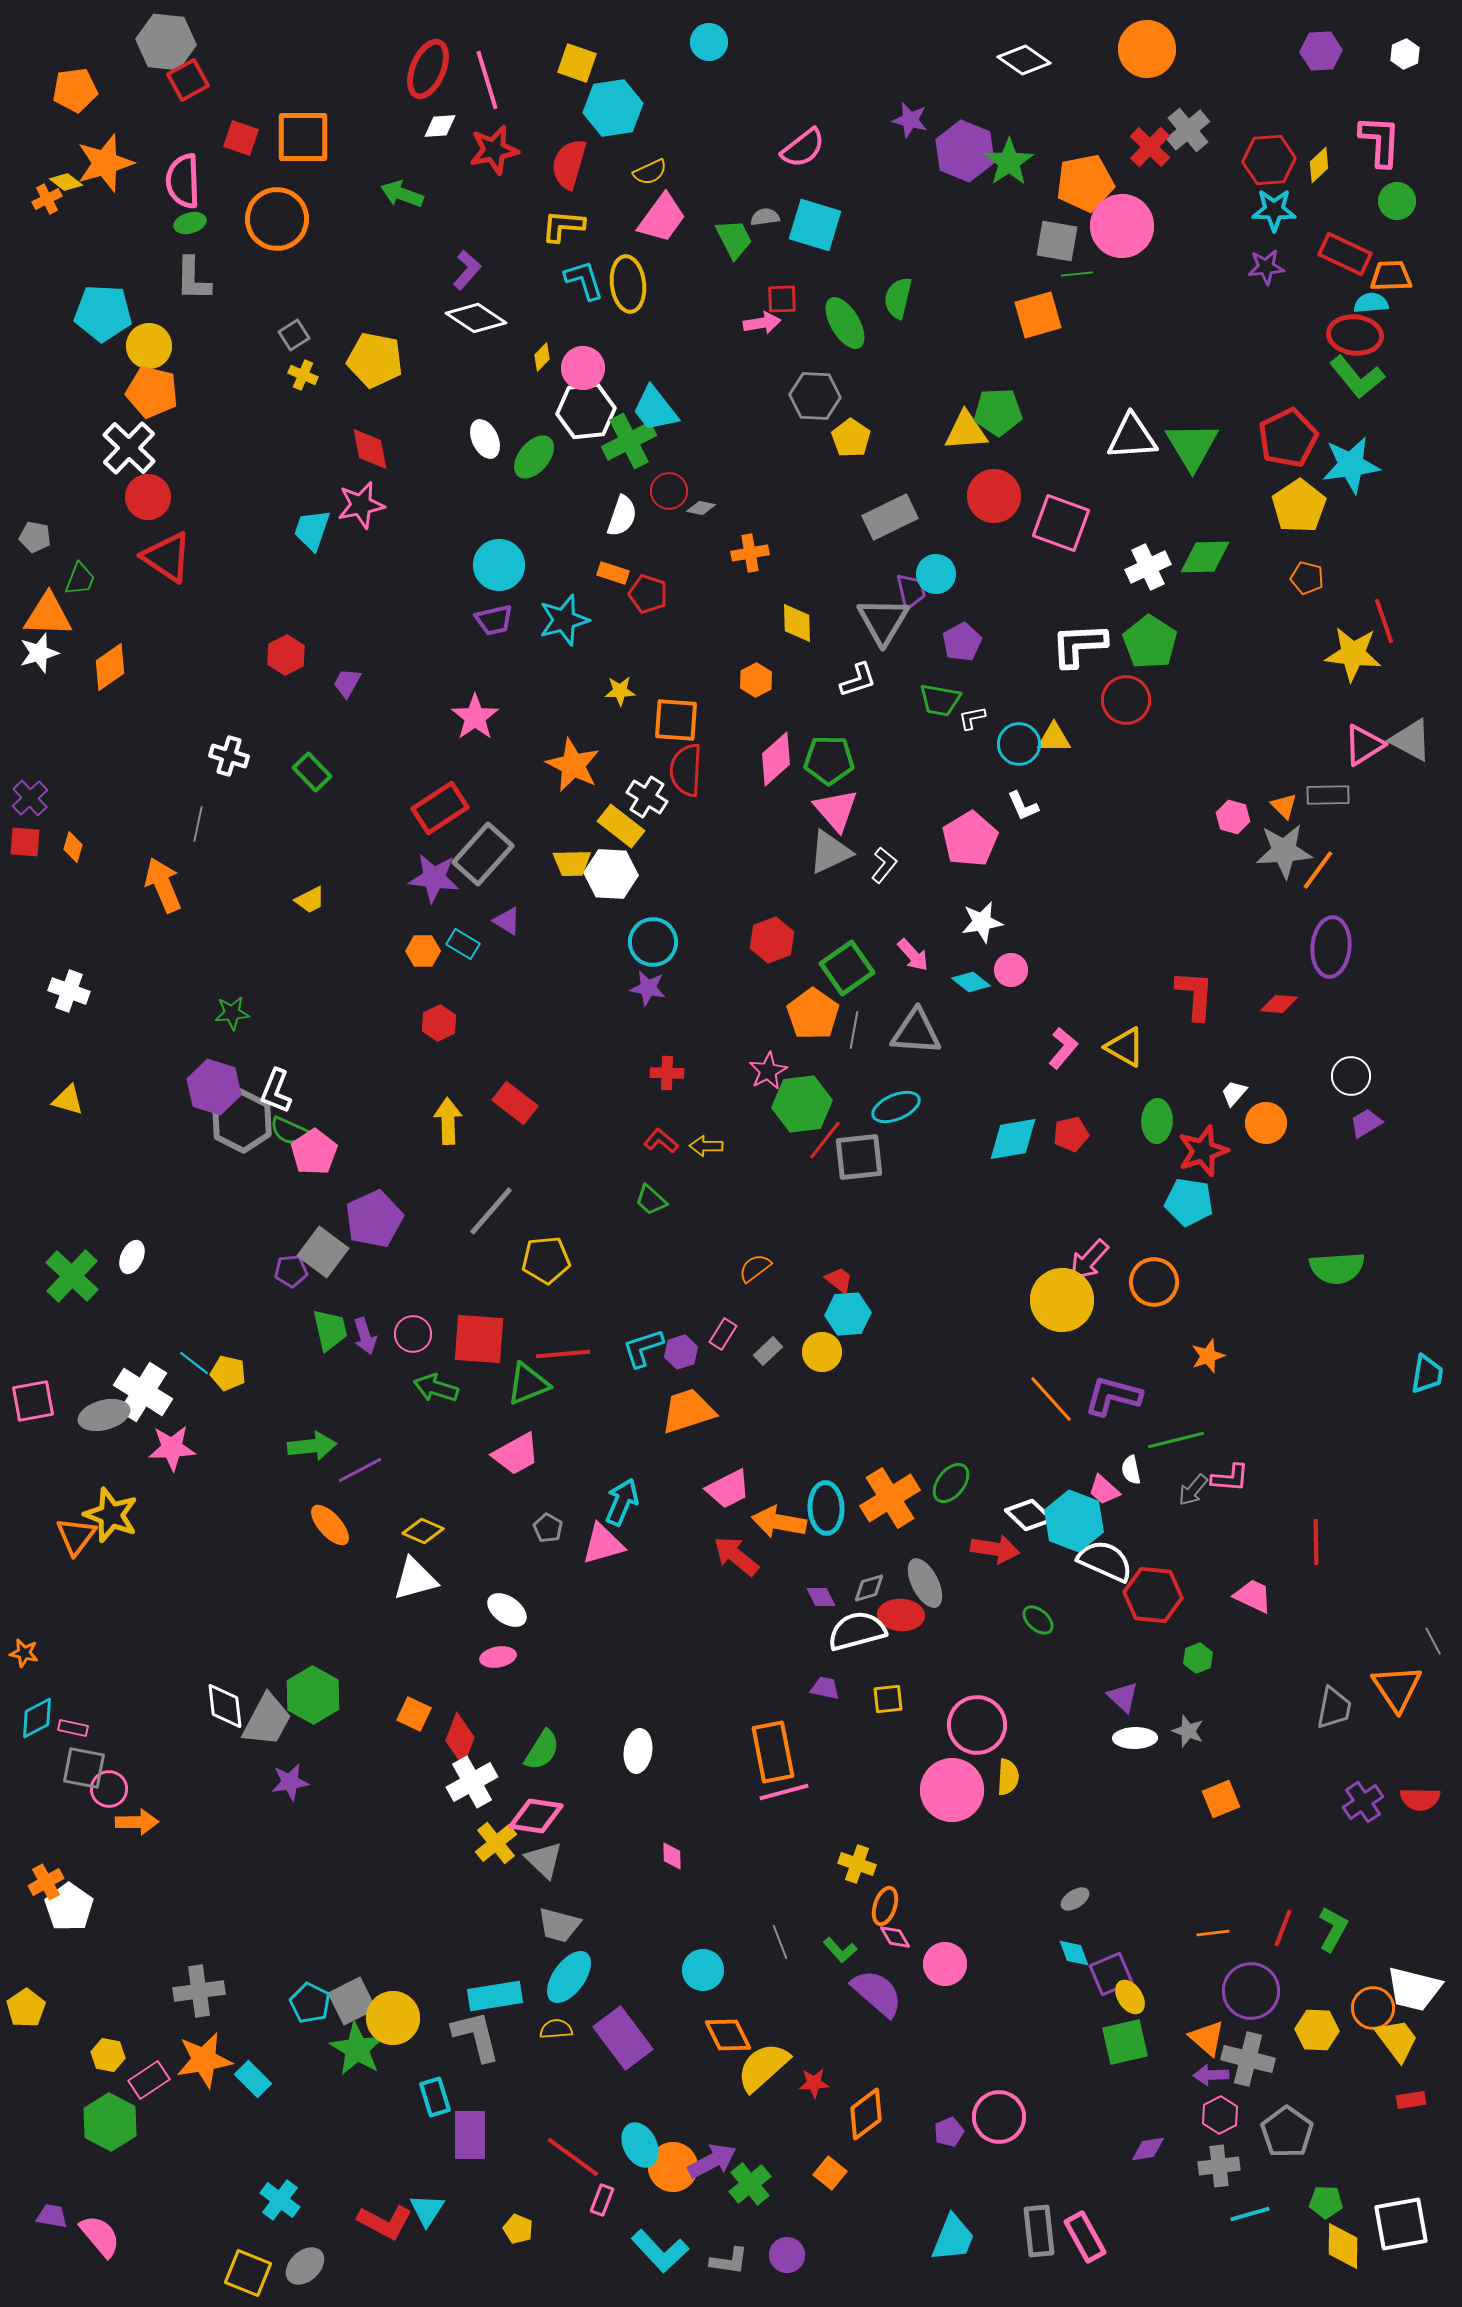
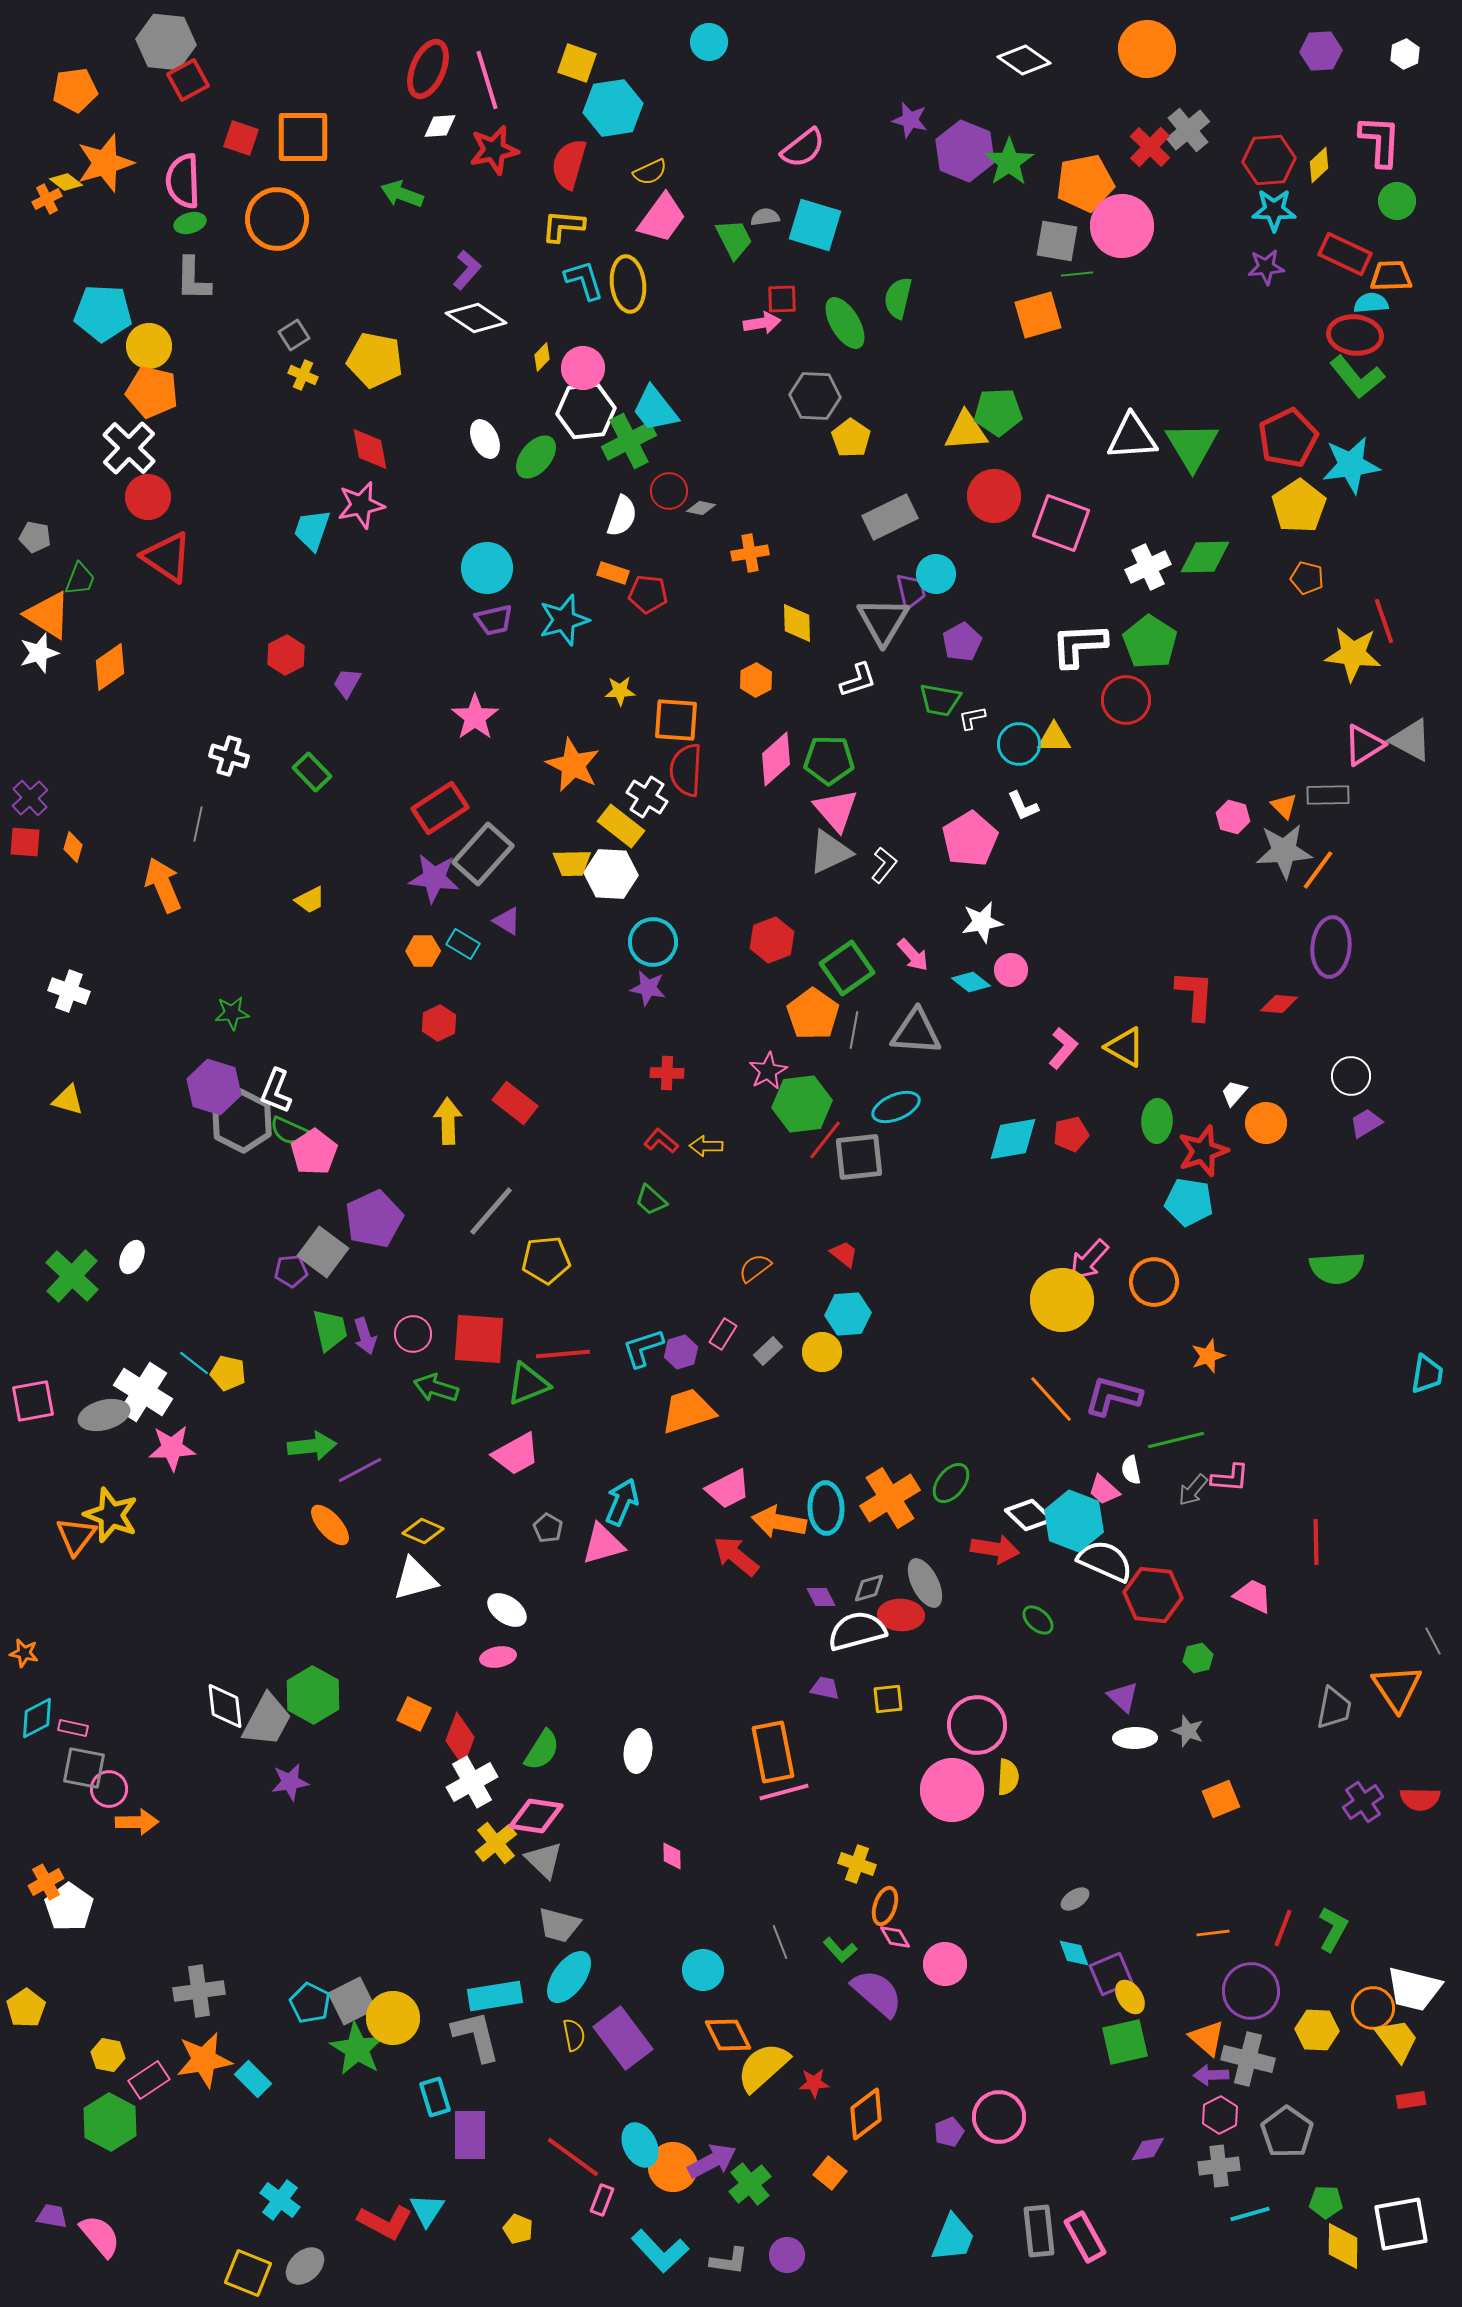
green ellipse at (534, 457): moved 2 px right
cyan circle at (499, 565): moved 12 px left, 3 px down
red pentagon at (648, 594): rotated 12 degrees counterclockwise
orange triangle at (48, 615): rotated 30 degrees clockwise
red trapezoid at (839, 1280): moved 5 px right, 26 px up
green hexagon at (1198, 1658): rotated 8 degrees clockwise
yellow semicircle at (556, 2029): moved 18 px right, 6 px down; rotated 84 degrees clockwise
